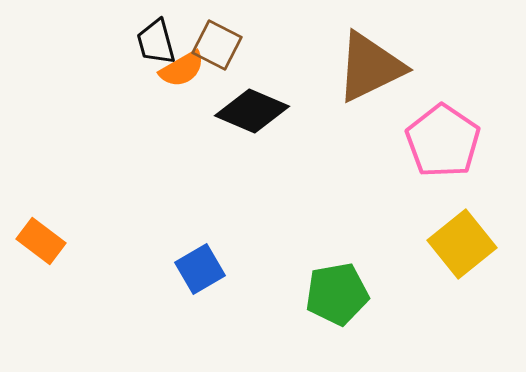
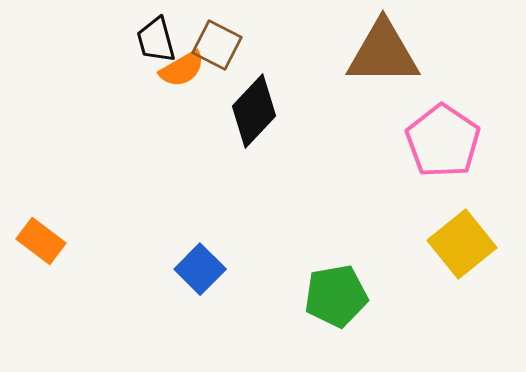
black trapezoid: moved 2 px up
brown triangle: moved 13 px right, 14 px up; rotated 26 degrees clockwise
black diamond: moved 2 px right; rotated 70 degrees counterclockwise
blue square: rotated 15 degrees counterclockwise
green pentagon: moved 1 px left, 2 px down
